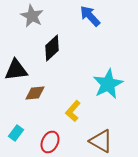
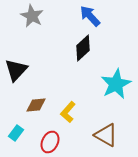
black diamond: moved 31 px right
black triangle: rotated 40 degrees counterclockwise
cyan star: moved 8 px right
brown diamond: moved 1 px right, 12 px down
yellow L-shape: moved 5 px left, 1 px down
brown triangle: moved 5 px right, 6 px up
